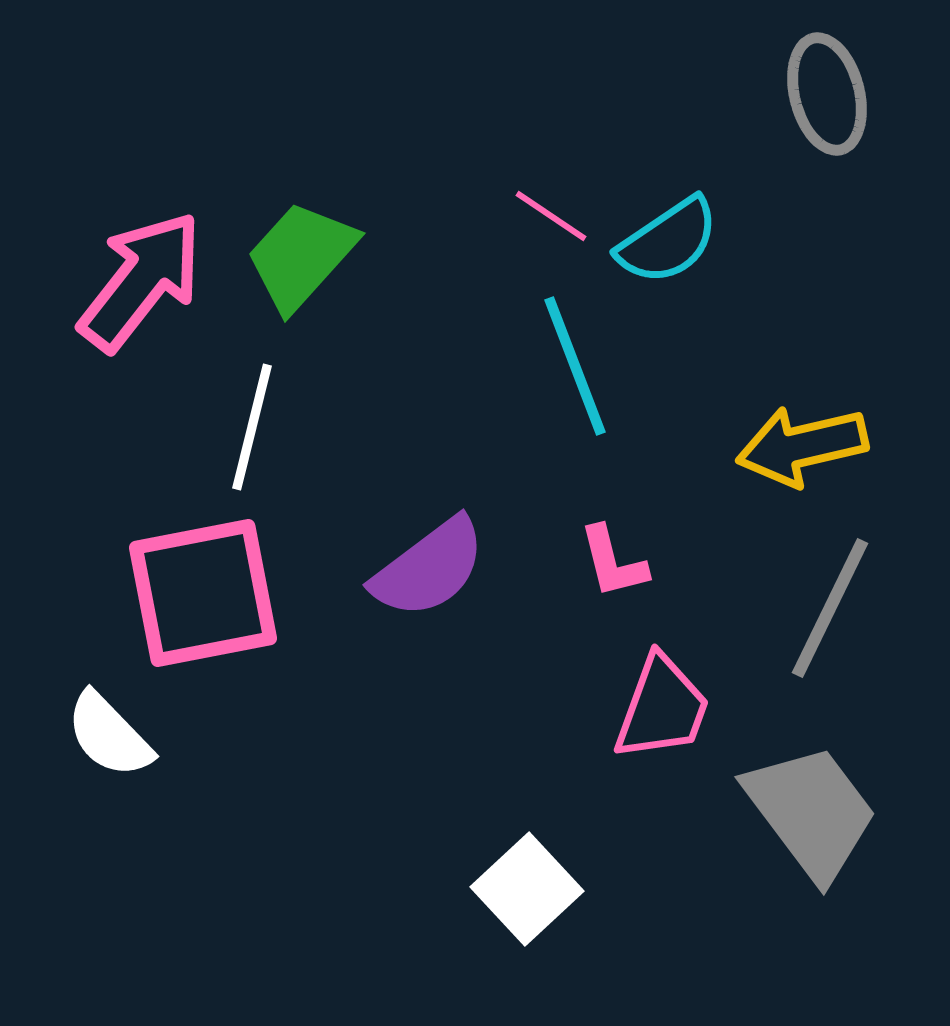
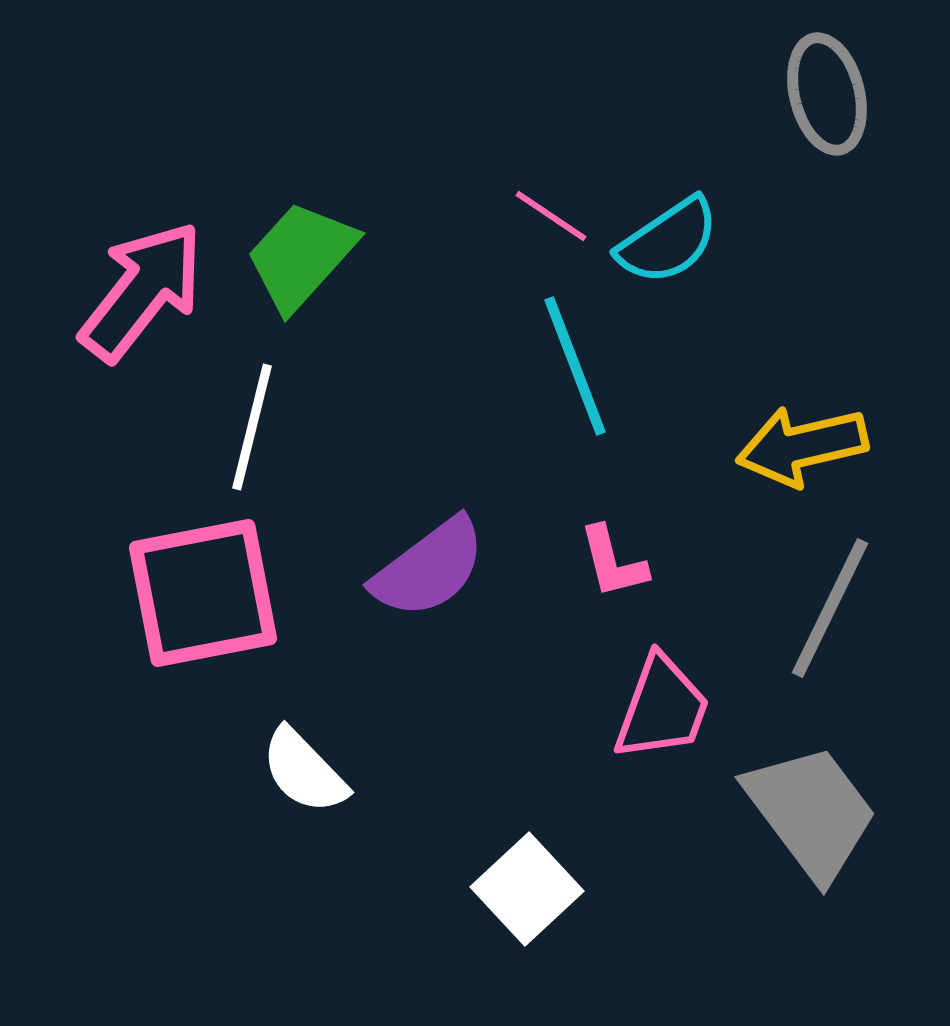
pink arrow: moved 1 px right, 10 px down
white semicircle: moved 195 px right, 36 px down
